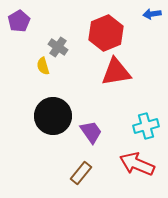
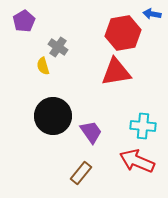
blue arrow: rotated 18 degrees clockwise
purple pentagon: moved 5 px right
red hexagon: moved 17 px right; rotated 12 degrees clockwise
cyan cross: moved 3 px left; rotated 20 degrees clockwise
red arrow: moved 3 px up
